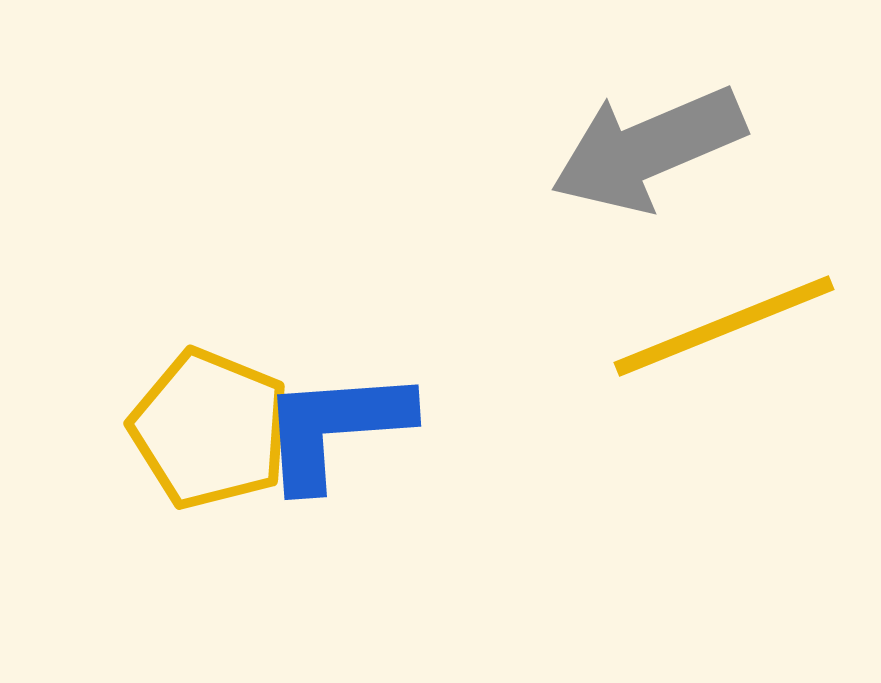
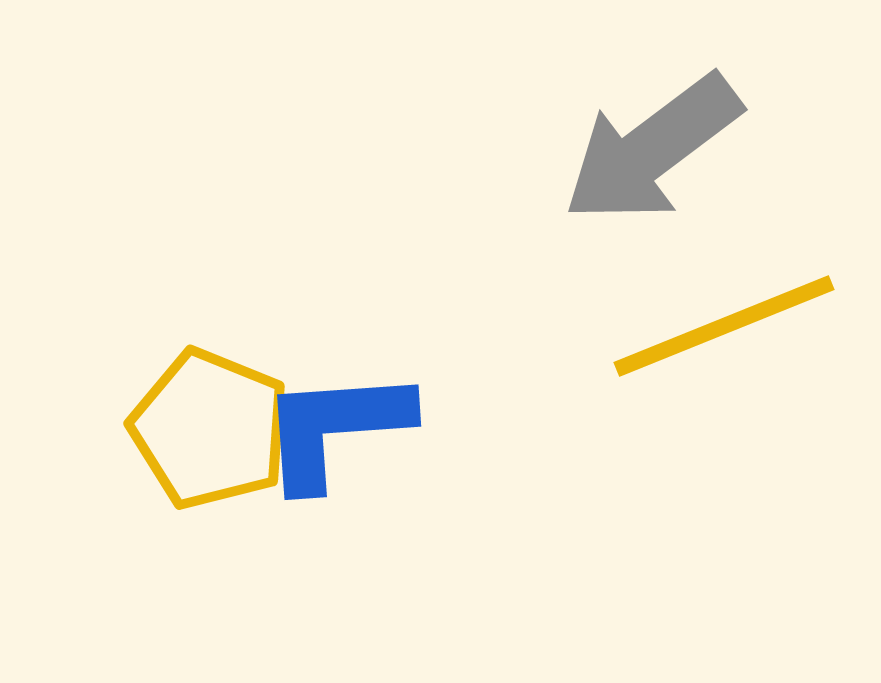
gray arrow: moved 4 px right; rotated 14 degrees counterclockwise
